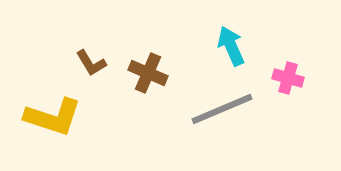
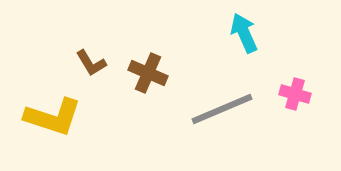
cyan arrow: moved 13 px right, 13 px up
pink cross: moved 7 px right, 16 px down
